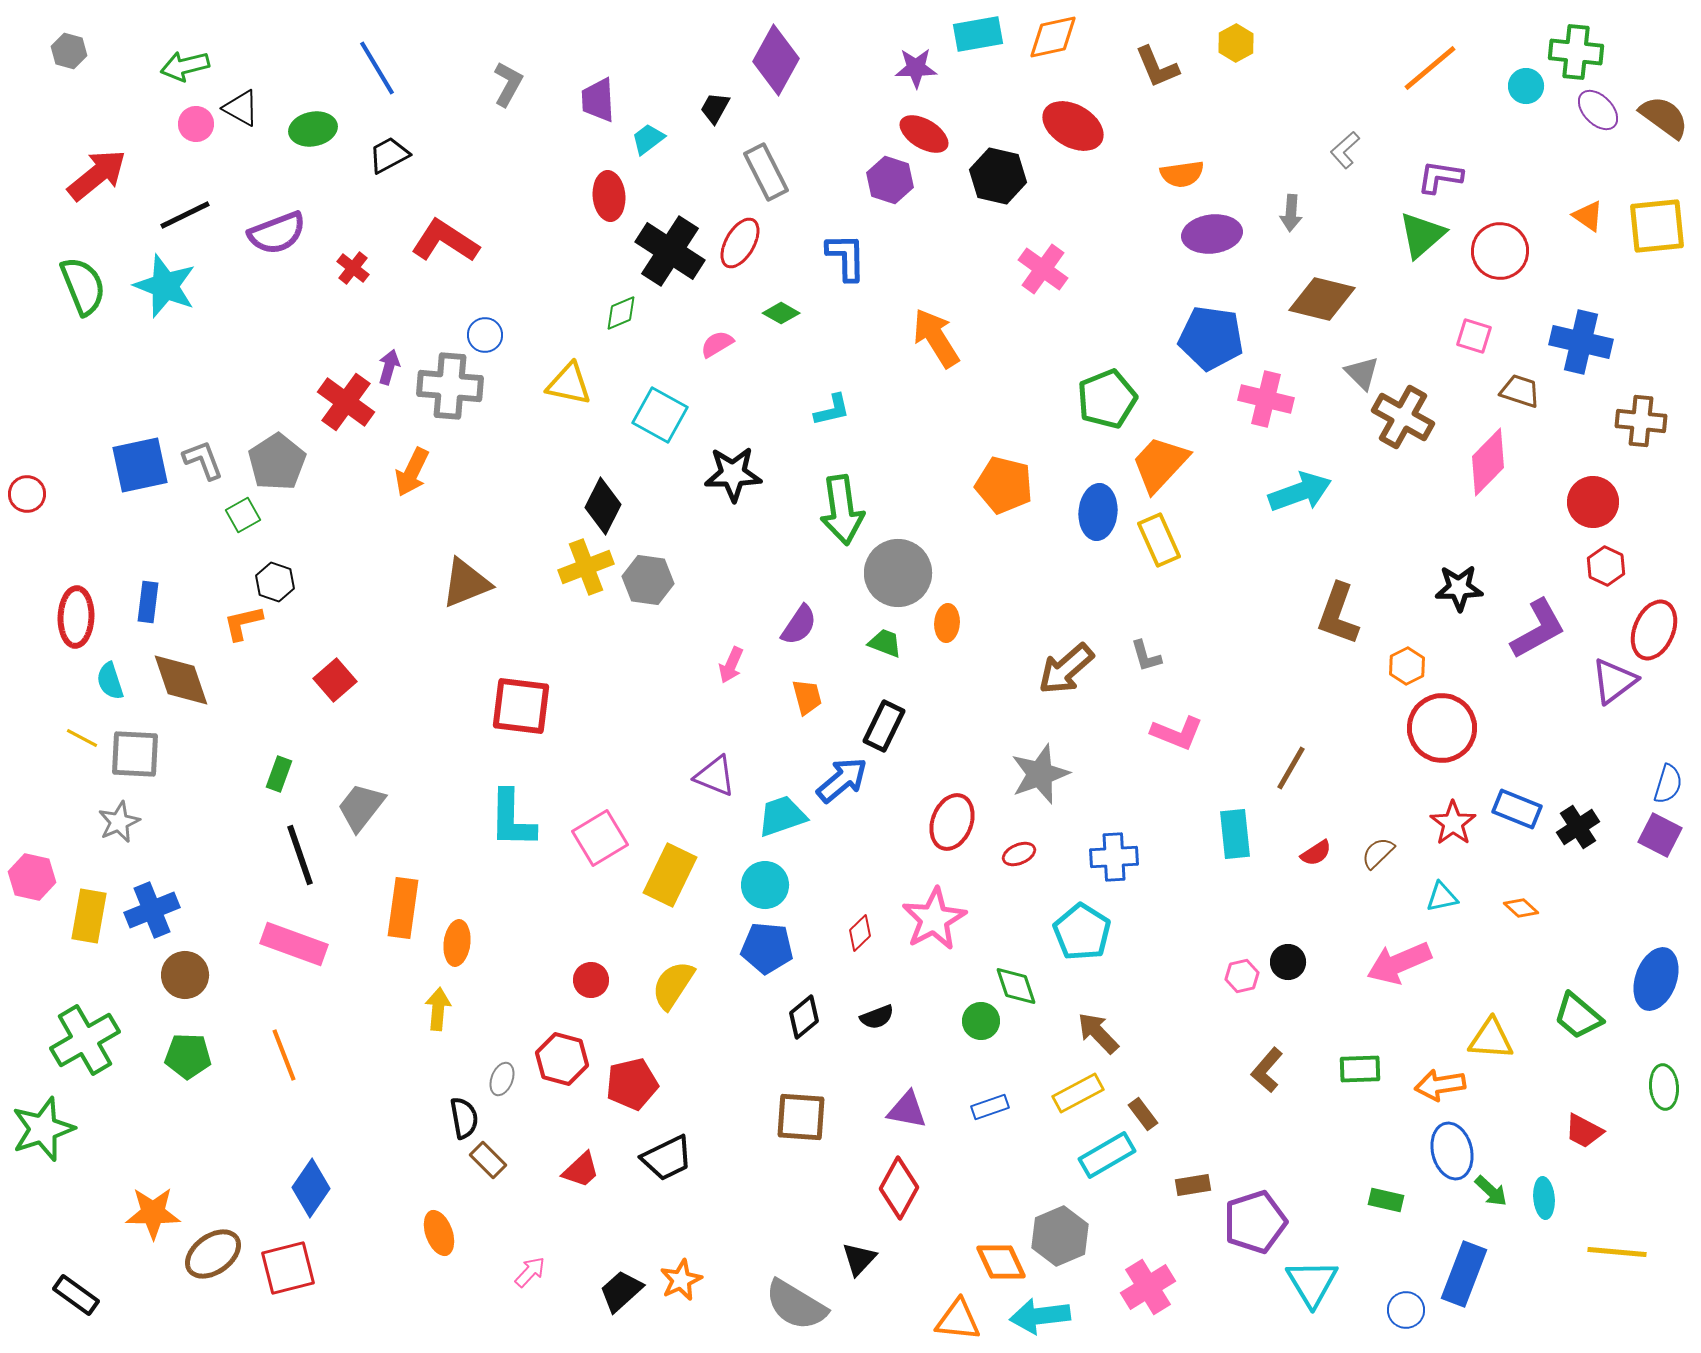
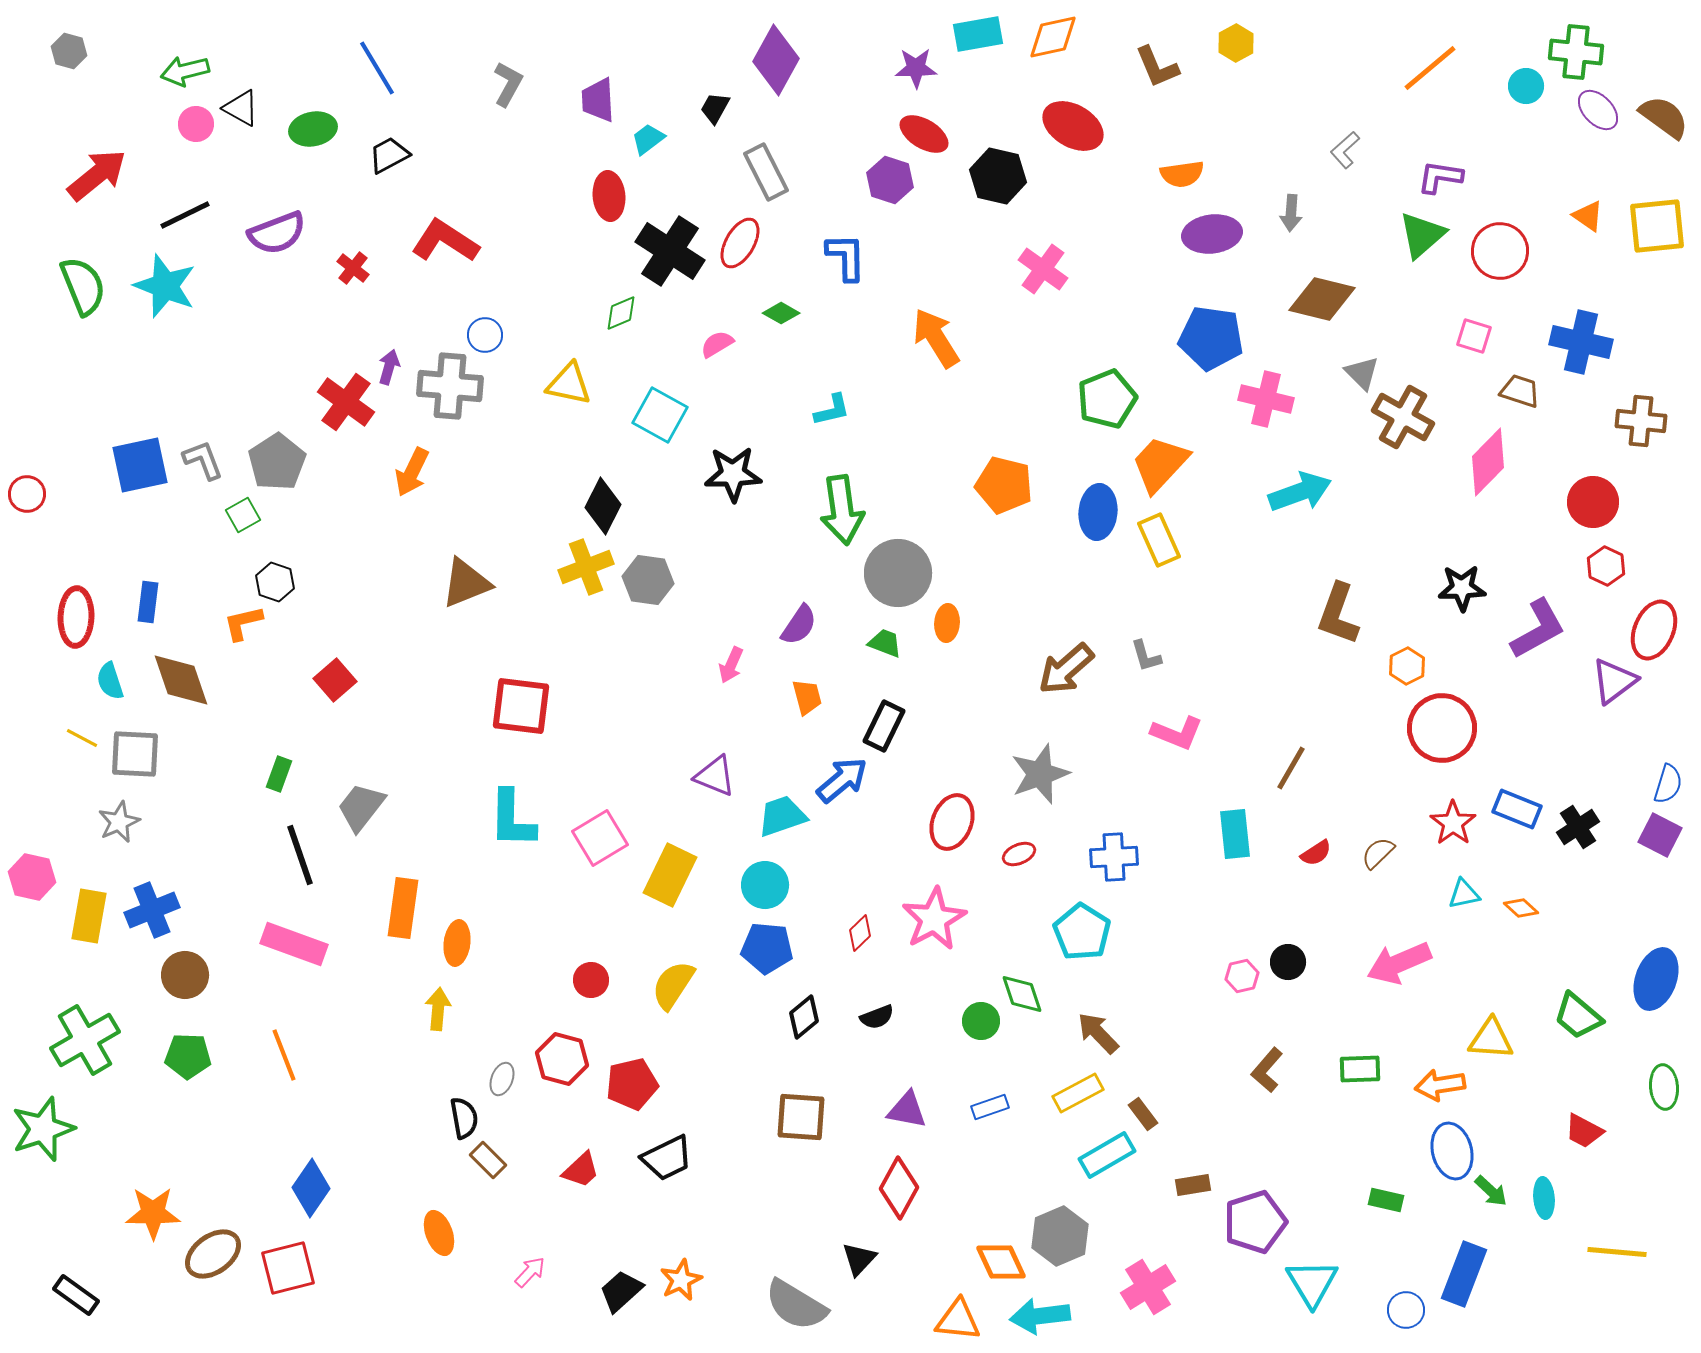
green arrow at (185, 66): moved 5 px down
black star at (1459, 588): moved 3 px right
cyan triangle at (1442, 897): moved 22 px right, 3 px up
green diamond at (1016, 986): moved 6 px right, 8 px down
